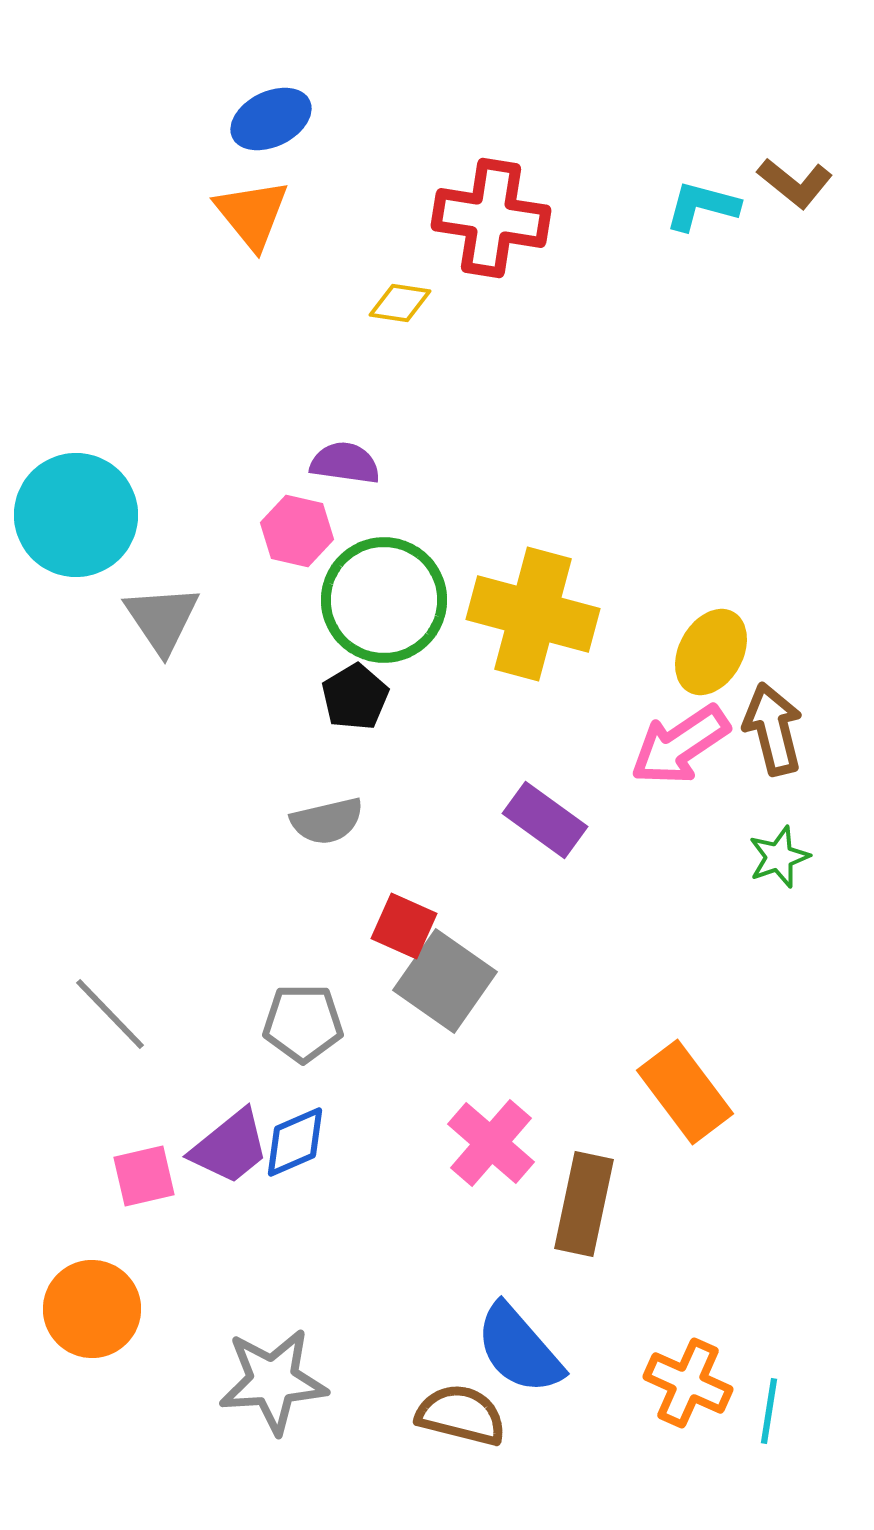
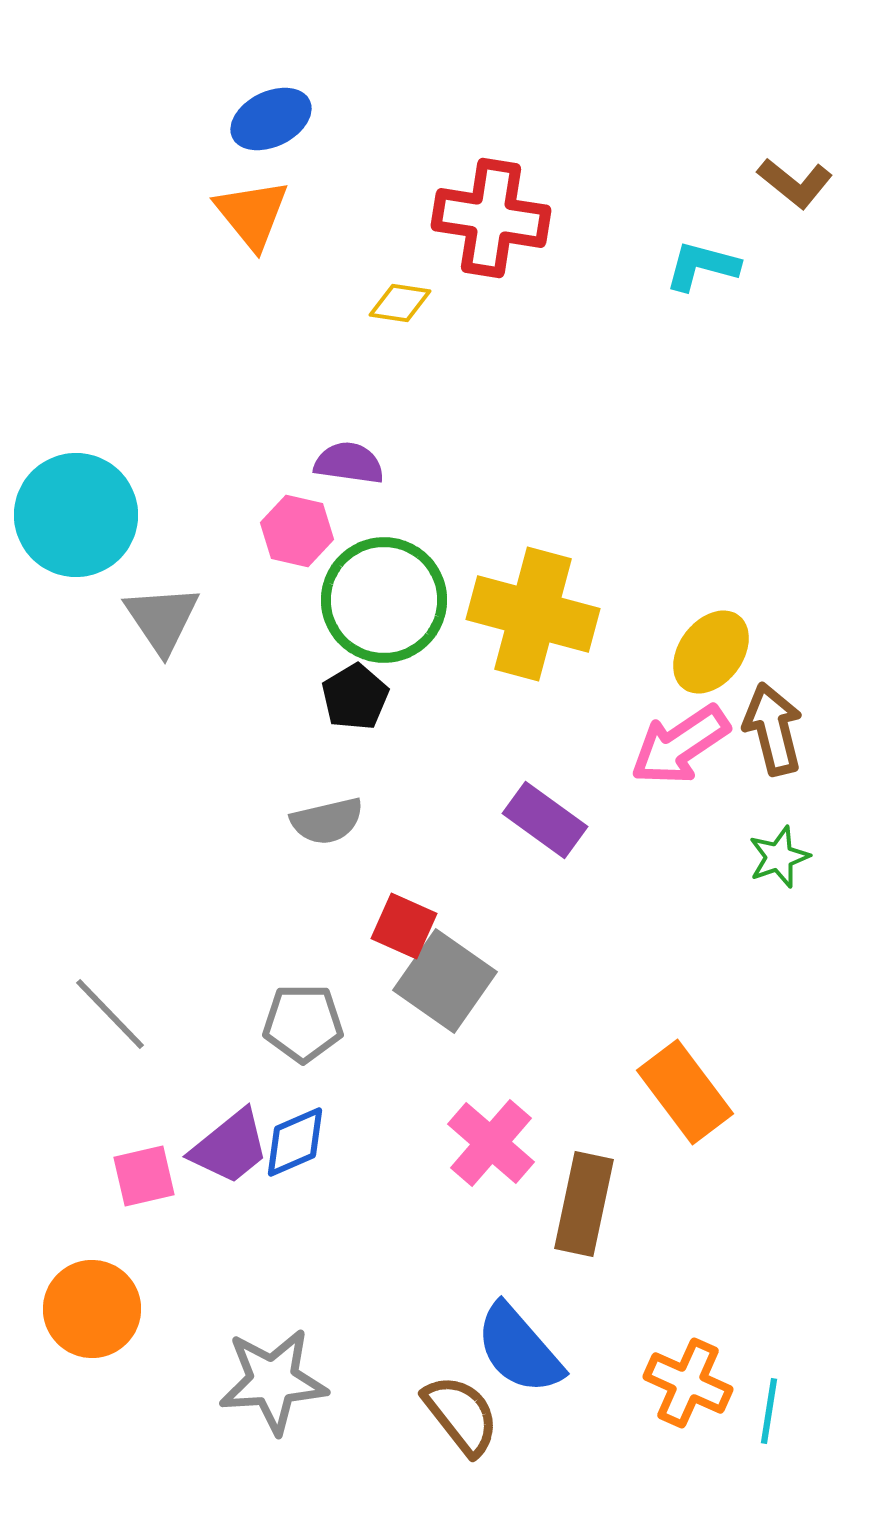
cyan L-shape: moved 60 px down
purple semicircle: moved 4 px right
yellow ellipse: rotated 8 degrees clockwise
brown semicircle: rotated 38 degrees clockwise
